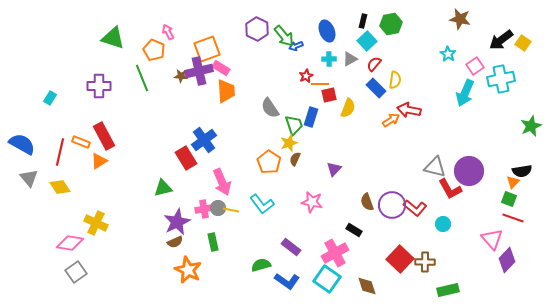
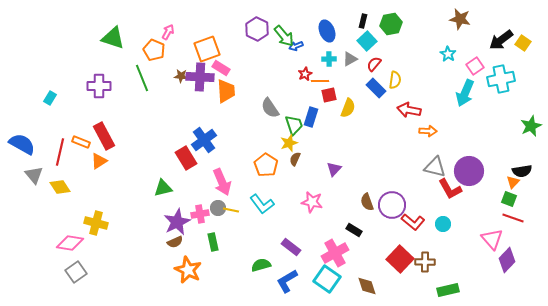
pink arrow at (168, 32): rotated 56 degrees clockwise
purple cross at (199, 71): moved 1 px right, 6 px down; rotated 16 degrees clockwise
red star at (306, 76): moved 1 px left, 2 px up
orange line at (320, 84): moved 3 px up
orange arrow at (391, 120): moved 37 px right, 11 px down; rotated 36 degrees clockwise
orange pentagon at (269, 162): moved 3 px left, 3 px down
gray triangle at (29, 178): moved 5 px right, 3 px up
red L-shape at (415, 208): moved 2 px left, 14 px down
pink cross at (204, 209): moved 4 px left, 5 px down
yellow cross at (96, 223): rotated 10 degrees counterclockwise
blue L-shape at (287, 281): rotated 115 degrees clockwise
